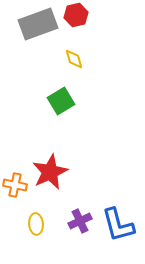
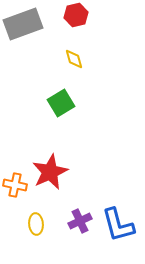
gray rectangle: moved 15 px left
green square: moved 2 px down
